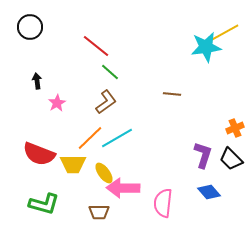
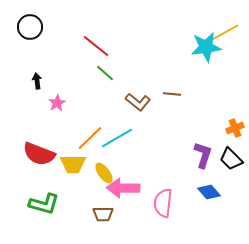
green line: moved 5 px left, 1 px down
brown L-shape: moved 32 px right; rotated 75 degrees clockwise
brown trapezoid: moved 4 px right, 2 px down
